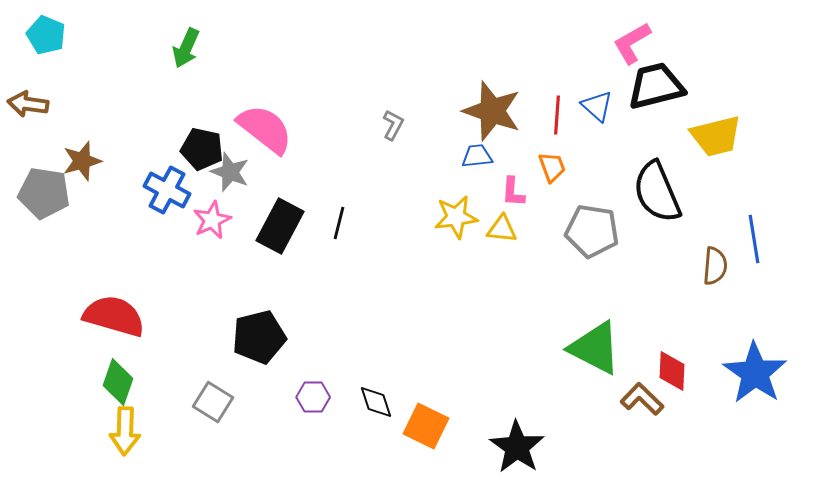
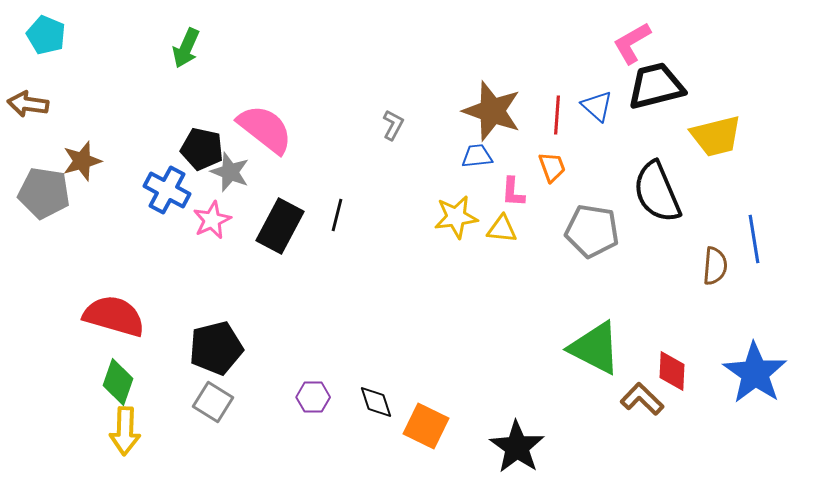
black line at (339, 223): moved 2 px left, 8 px up
black pentagon at (259, 337): moved 43 px left, 11 px down
